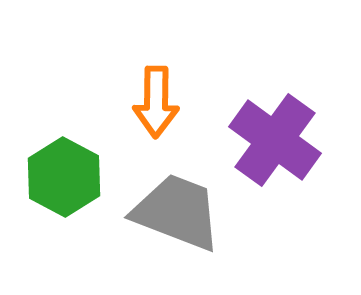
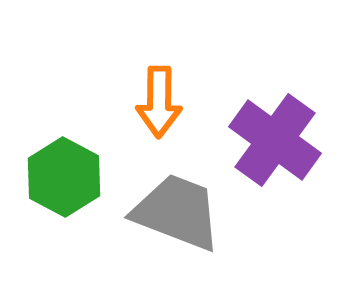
orange arrow: moved 3 px right
